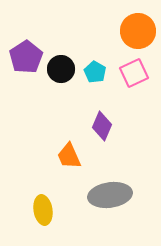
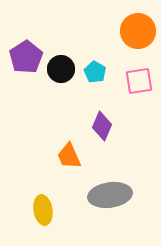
pink square: moved 5 px right, 8 px down; rotated 16 degrees clockwise
